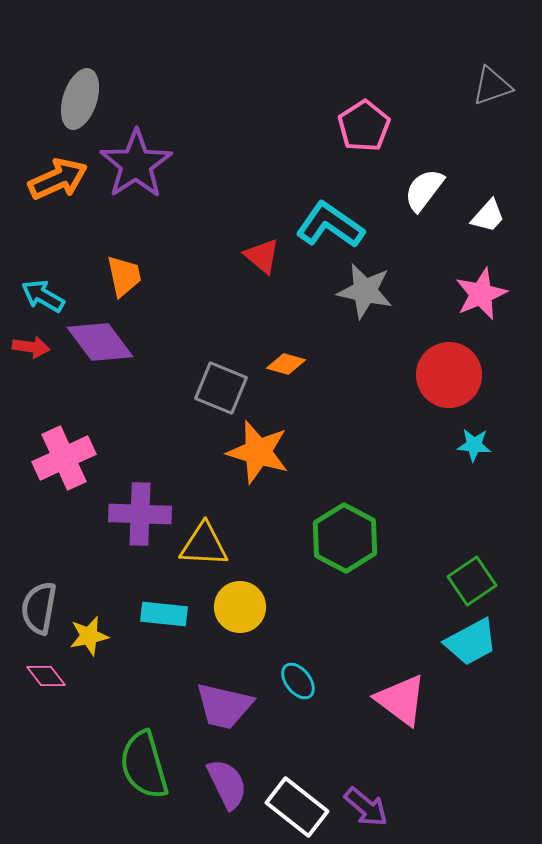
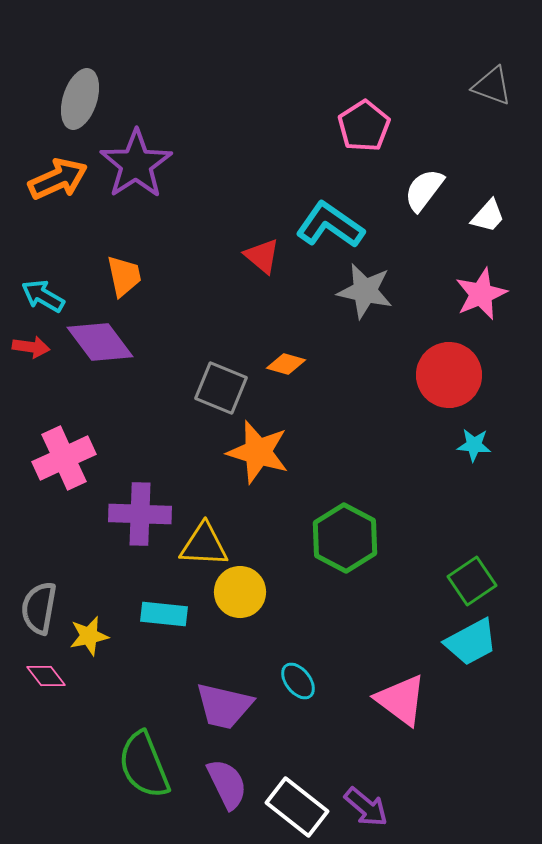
gray triangle: rotated 39 degrees clockwise
yellow circle: moved 15 px up
green semicircle: rotated 6 degrees counterclockwise
